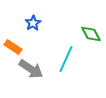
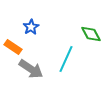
blue star: moved 2 px left, 4 px down
